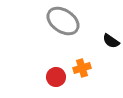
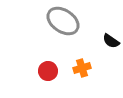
red circle: moved 8 px left, 6 px up
